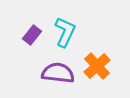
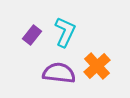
purple semicircle: moved 1 px right
